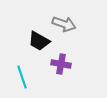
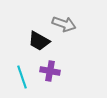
purple cross: moved 11 px left, 7 px down
